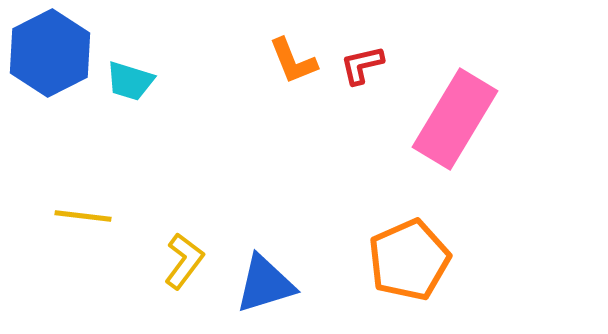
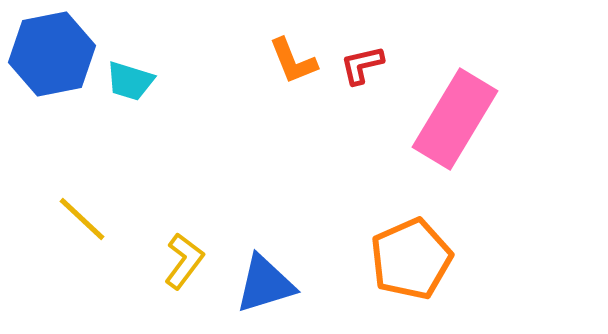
blue hexagon: moved 2 px right, 1 px down; rotated 16 degrees clockwise
yellow line: moved 1 px left, 3 px down; rotated 36 degrees clockwise
orange pentagon: moved 2 px right, 1 px up
